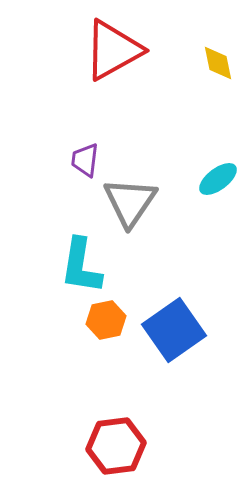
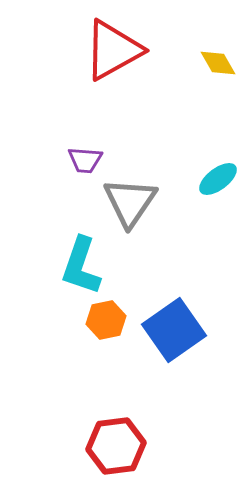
yellow diamond: rotated 18 degrees counterclockwise
purple trapezoid: rotated 93 degrees counterclockwise
cyan L-shape: rotated 10 degrees clockwise
